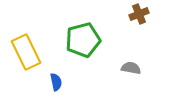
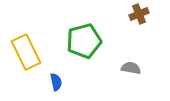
green pentagon: moved 1 px right, 1 px down
